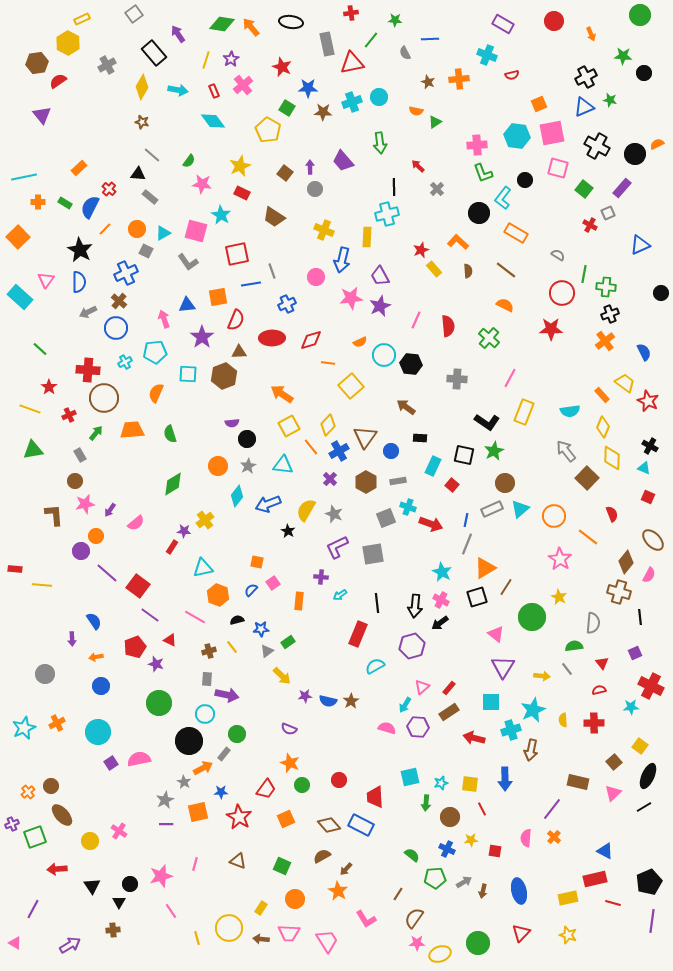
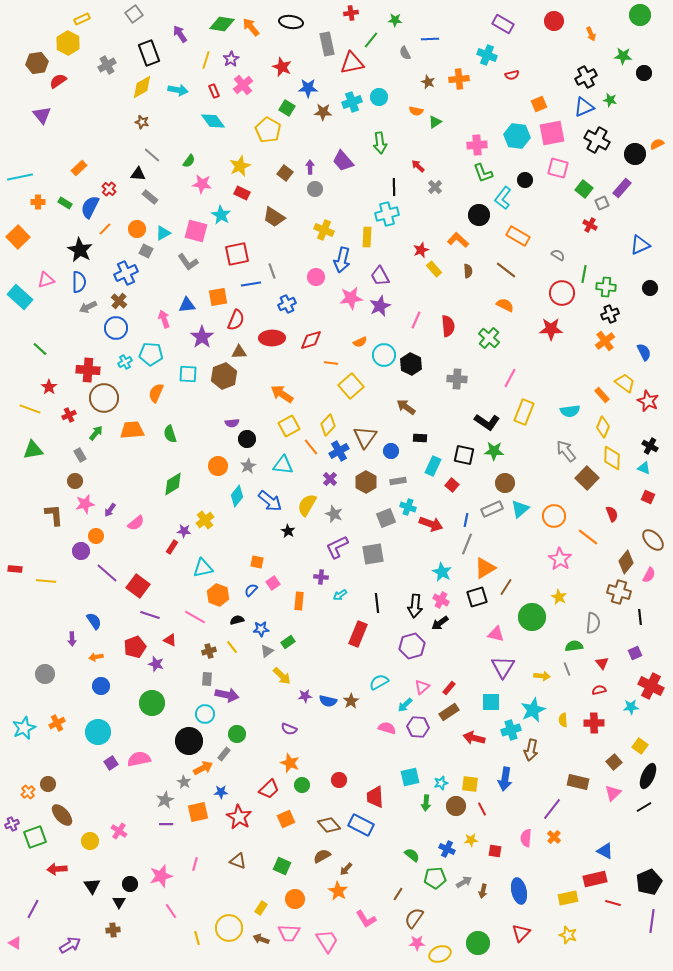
purple arrow at (178, 34): moved 2 px right
black rectangle at (154, 53): moved 5 px left; rotated 20 degrees clockwise
yellow diamond at (142, 87): rotated 30 degrees clockwise
black cross at (597, 146): moved 6 px up
cyan line at (24, 177): moved 4 px left
gray cross at (437, 189): moved 2 px left, 2 px up
black circle at (479, 213): moved 2 px down
gray square at (608, 213): moved 6 px left, 10 px up
orange rectangle at (516, 233): moved 2 px right, 3 px down
orange L-shape at (458, 242): moved 2 px up
pink triangle at (46, 280): rotated 36 degrees clockwise
black circle at (661, 293): moved 11 px left, 5 px up
gray arrow at (88, 312): moved 5 px up
cyan pentagon at (155, 352): moved 4 px left, 2 px down; rotated 10 degrees clockwise
orange line at (328, 363): moved 3 px right
black hexagon at (411, 364): rotated 20 degrees clockwise
green star at (494, 451): rotated 30 degrees clockwise
blue arrow at (268, 504): moved 2 px right, 3 px up; rotated 120 degrees counterclockwise
yellow semicircle at (306, 510): moved 1 px right, 5 px up
yellow line at (42, 585): moved 4 px right, 4 px up
purple line at (150, 615): rotated 18 degrees counterclockwise
pink triangle at (496, 634): rotated 24 degrees counterclockwise
cyan semicircle at (375, 666): moved 4 px right, 16 px down
gray line at (567, 669): rotated 16 degrees clockwise
green circle at (159, 703): moved 7 px left
cyan arrow at (405, 705): rotated 14 degrees clockwise
blue arrow at (505, 779): rotated 10 degrees clockwise
brown circle at (51, 786): moved 3 px left, 2 px up
red trapezoid at (266, 789): moved 3 px right; rotated 10 degrees clockwise
brown circle at (450, 817): moved 6 px right, 11 px up
brown arrow at (261, 939): rotated 14 degrees clockwise
